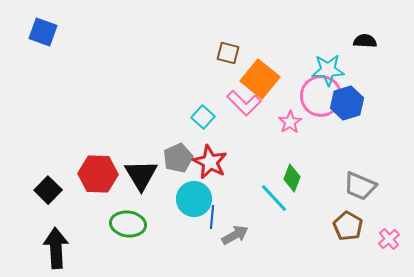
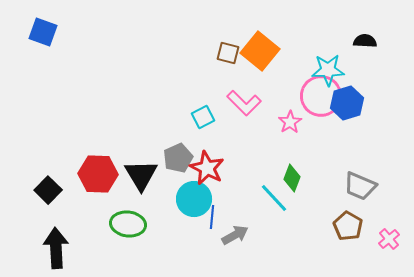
orange square: moved 28 px up
cyan square: rotated 20 degrees clockwise
red star: moved 3 px left, 6 px down
